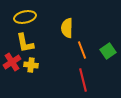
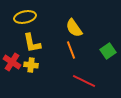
yellow semicircle: moved 7 px right; rotated 36 degrees counterclockwise
yellow L-shape: moved 7 px right
orange line: moved 11 px left
red cross: rotated 24 degrees counterclockwise
red line: moved 1 px right, 1 px down; rotated 50 degrees counterclockwise
